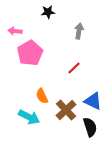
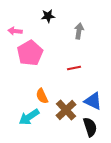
black star: moved 4 px down
red line: rotated 32 degrees clockwise
cyan arrow: rotated 120 degrees clockwise
